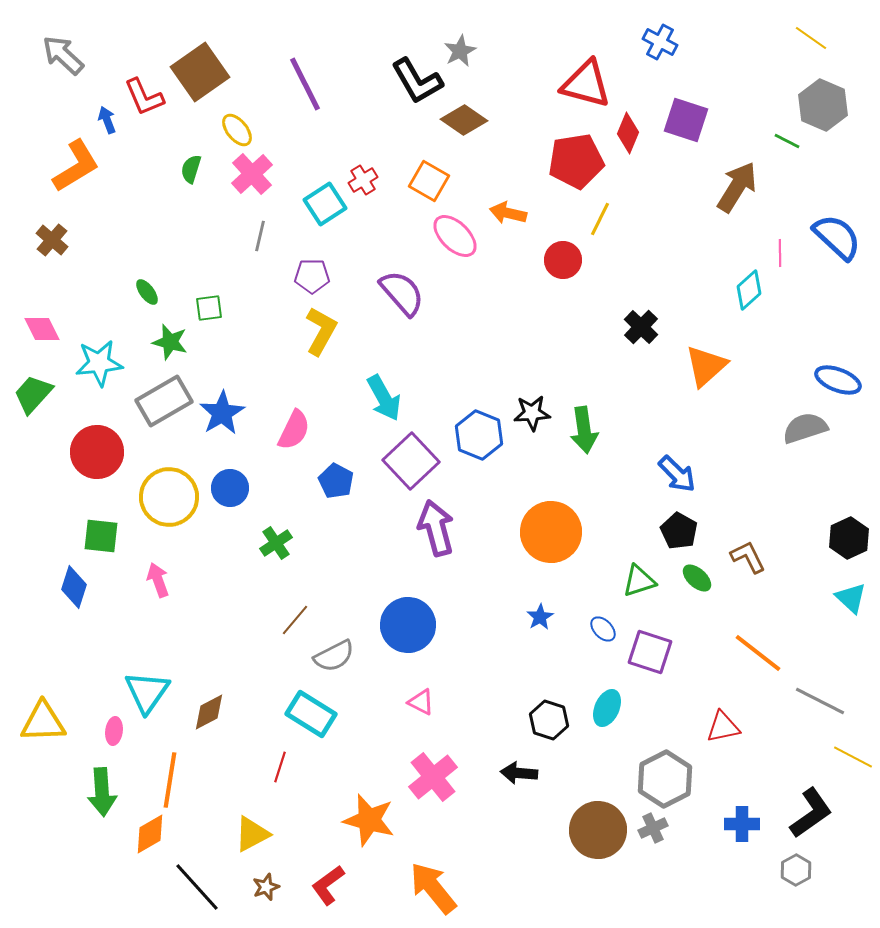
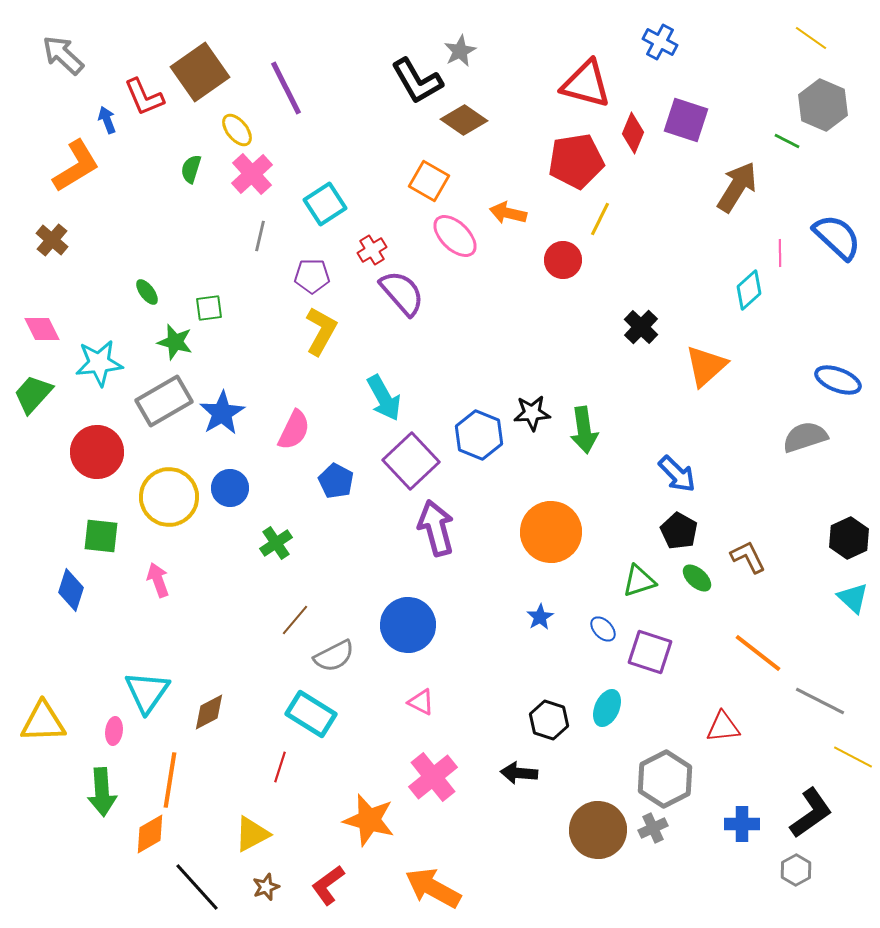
purple line at (305, 84): moved 19 px left, 4 px down
red diamond at (628, 133): moved 5 px right
red cross at (363, 180): moved 9 px right, 70 px down
green star at (170, 342): moved 5 px right
gray semicircle at (805, 428): moved 9 px down
blue diamond at (74, 587): moved 3 px left, 3 px down
cyan triangle at (851, 598): moved 2 px right
red triangle at (723, 727): rotated 6 degrees clockwise
orange arrow at (433, 888): rotated 22 degrees counterclockwise
